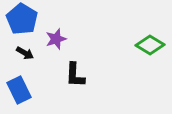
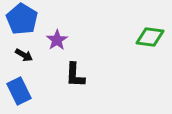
purple star: moved 1 px right, 1 px down; rotated 15 degrees counterclockwise
green diamond: moved 8 px up; rotated 24 degrees counterclockwise
black arrow: moved 1 px left, 2 px down
blue rectangle: moved 1 px down
